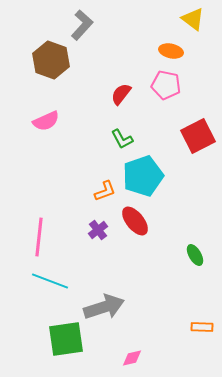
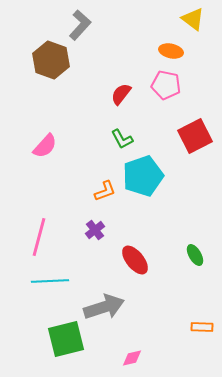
gray L-shape: moved 2 px left
pink semicircle: moved 1 px left, 25 px down; rotated 24 degrees counterclockwise
red square: moved 3 px left
red ellipse: moved 39 px down
purple cross: moved 3 px left
pink line: rotated 9 degrees clockwise
cyan line: rotated 24 degrees counterclockwise
green square: rotated 6 degrees counterclockwise
